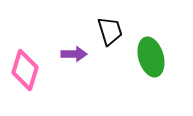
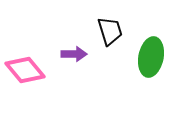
green ellipse: rotated 27 degrees clockwise
pink diamond: rotated 57 degrees counterclockwise
